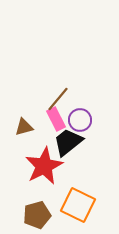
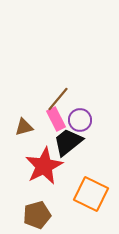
orange square: moved 13 px right, 11 px up
